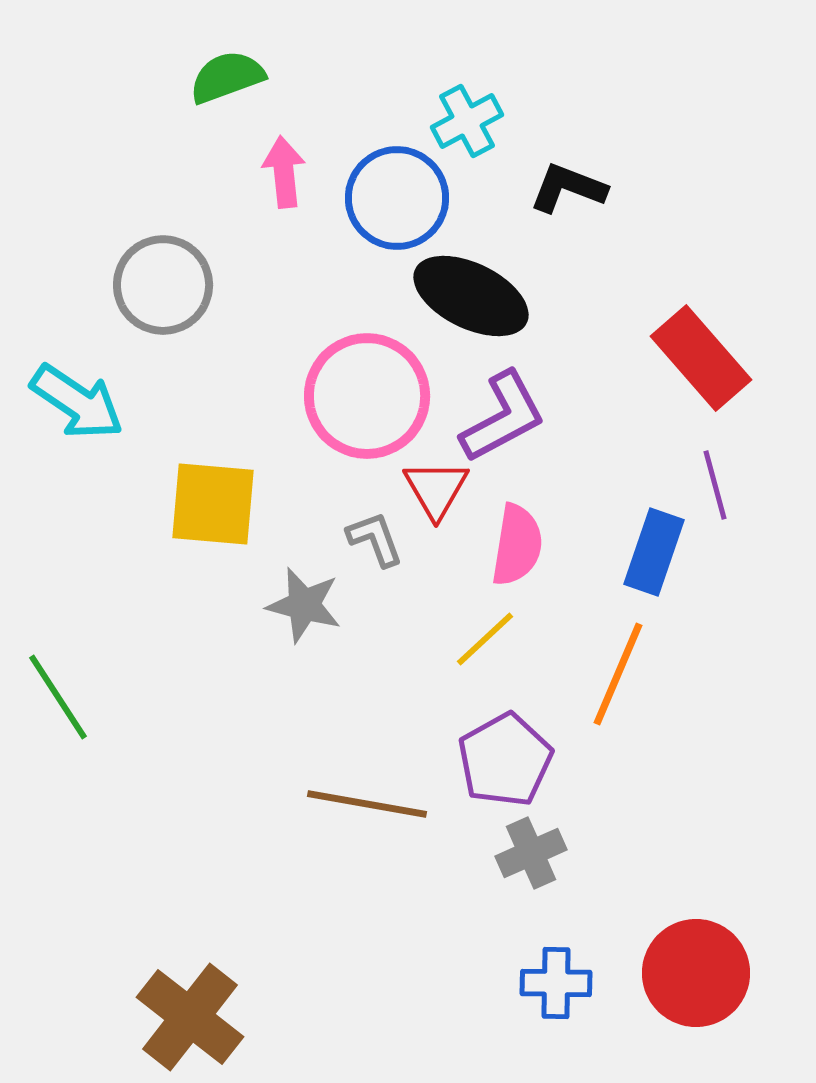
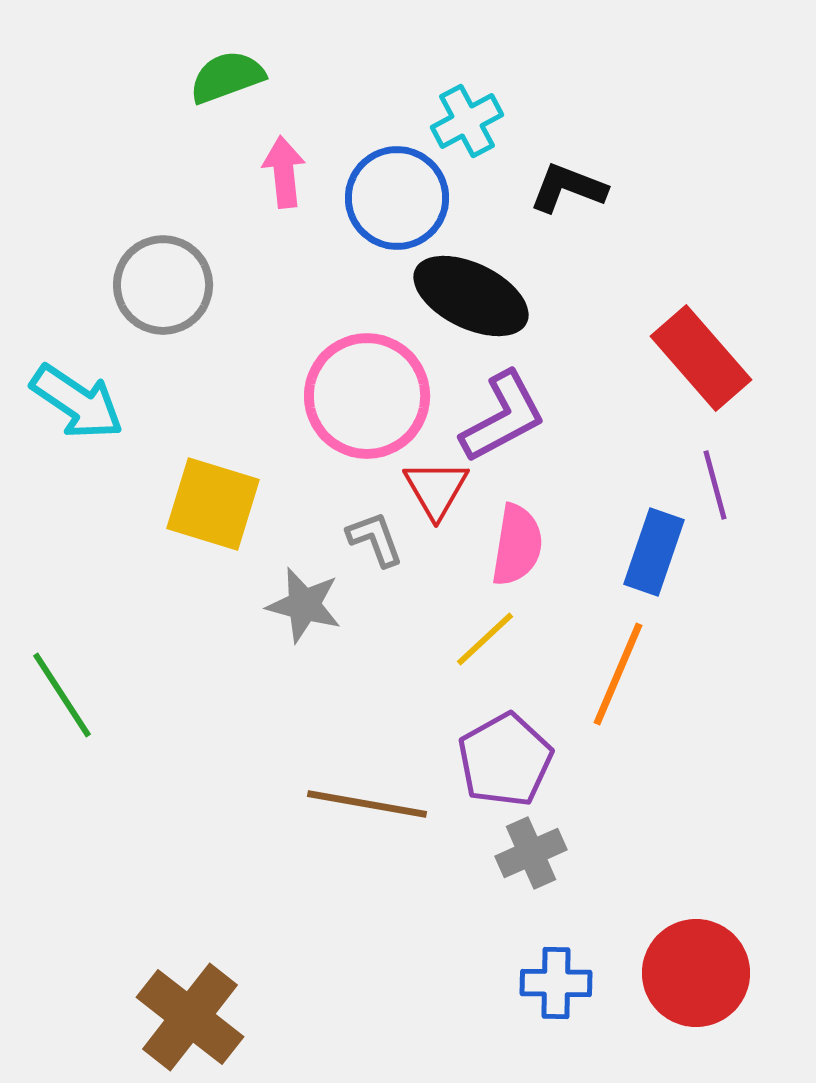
yellow square: rotated 12 degrees clockwise
green line: moved 4 px right, 2 px up
